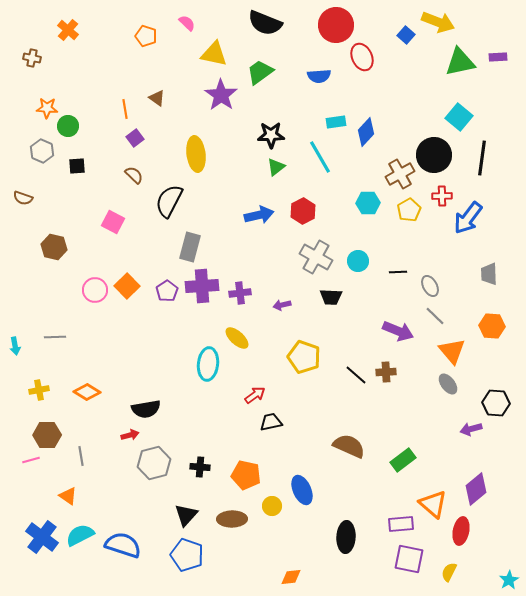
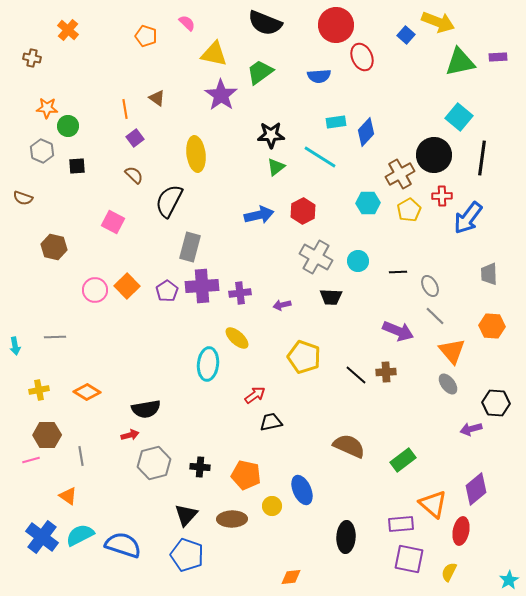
cyan line at (320, 157): rotated 28 degrees counterclockwise
